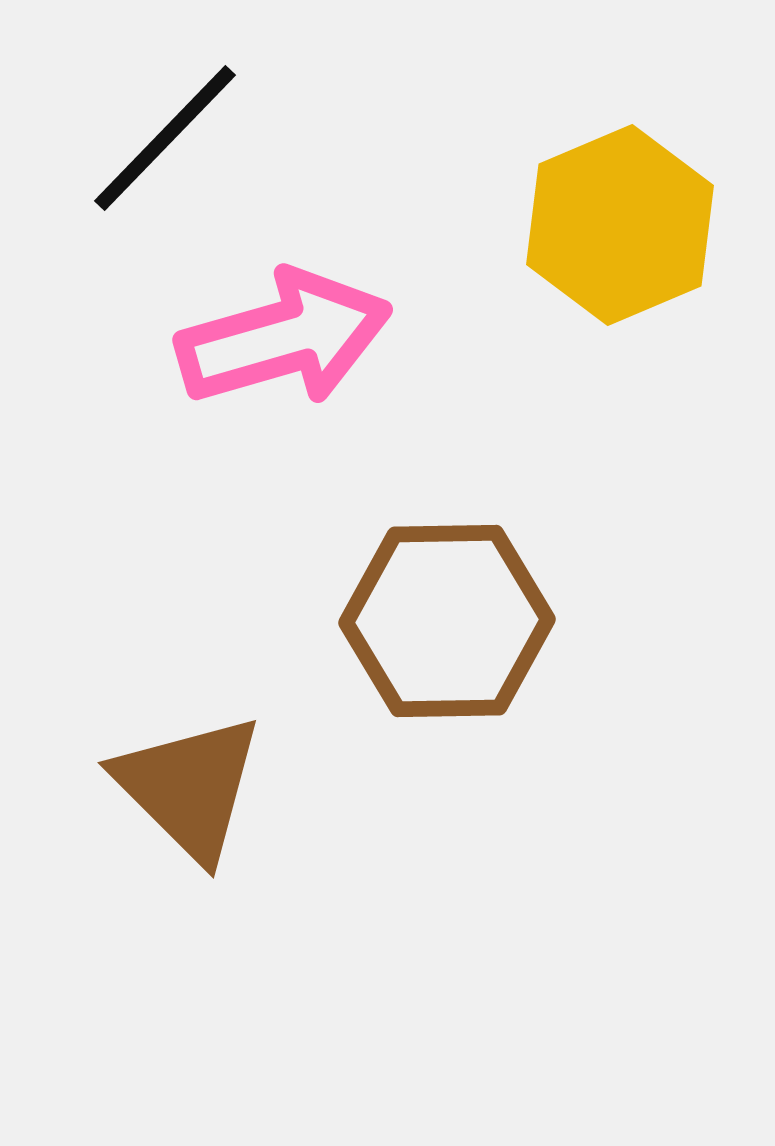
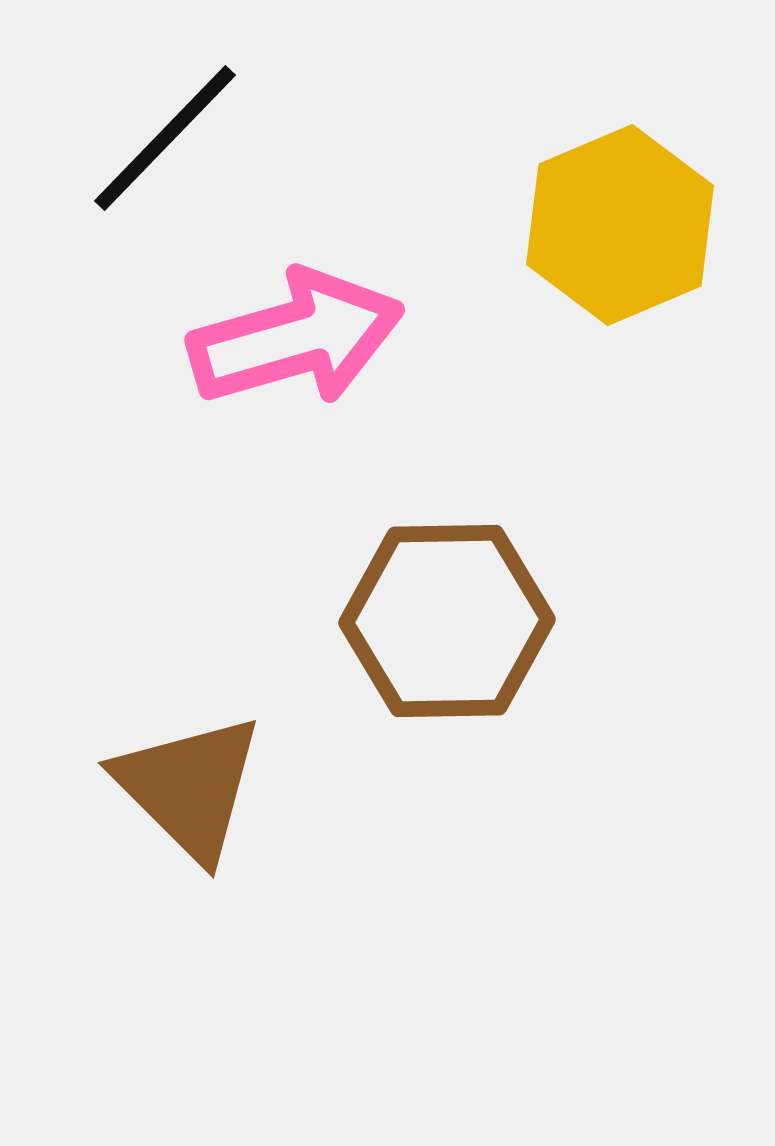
pink arrow: moved 12 px right
